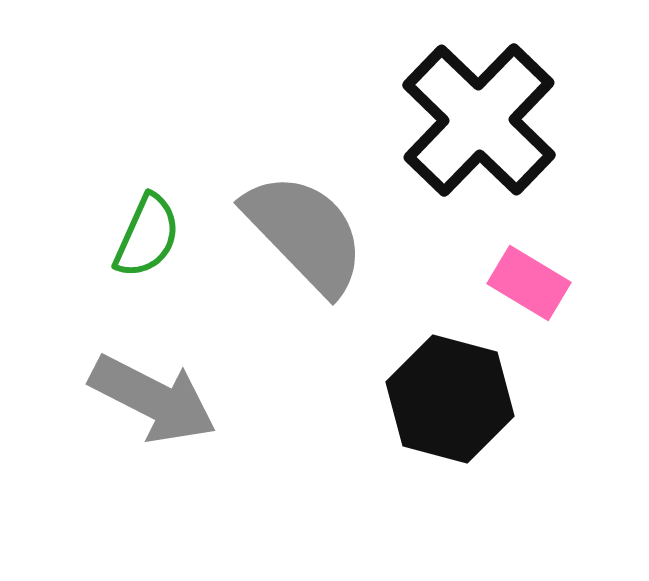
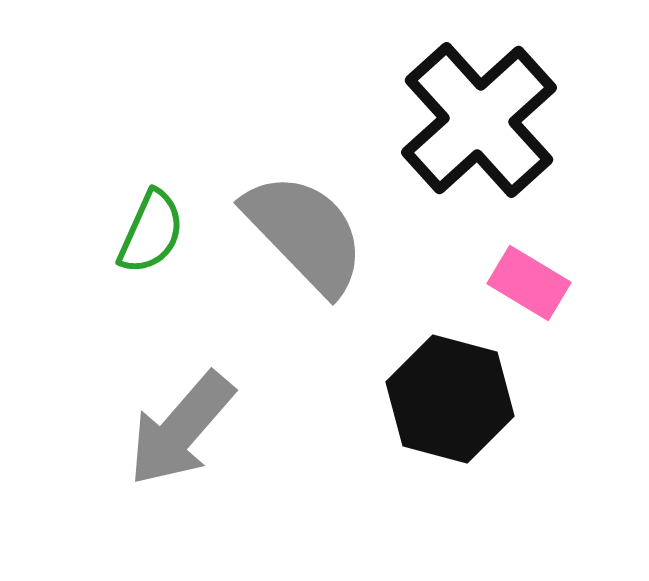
black cross: rotated 4 degrees clockwise
green semicircle: moved 4 px right, 4 px up
gray arrow: moved 28 px right, 30 px down; rotated 104 degrees clockwise
